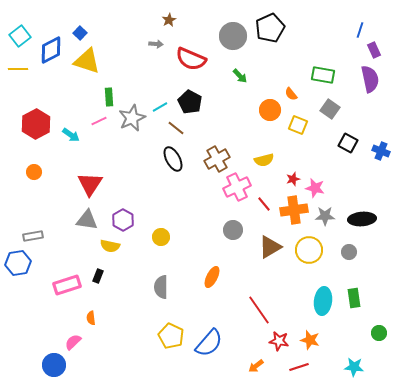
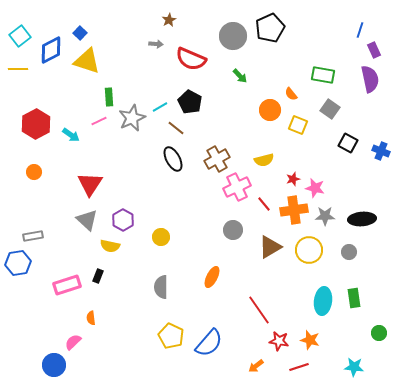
gray triangle at (87, 220): rotated 35 degrees clockwise
